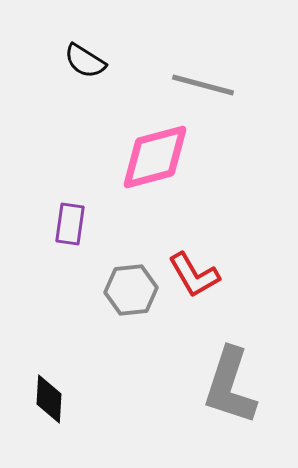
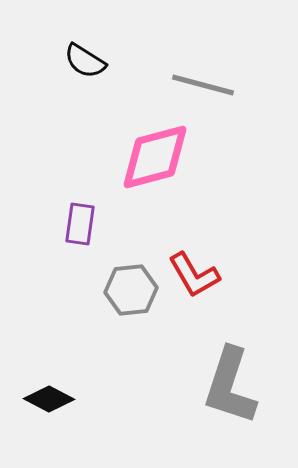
purple rectangle: moved 10 px right
black diamond: rotated 66 degrees counterclockwise
